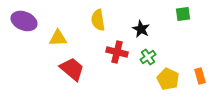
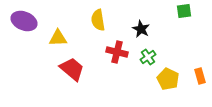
green square: moved 1 px right, 3 px up
